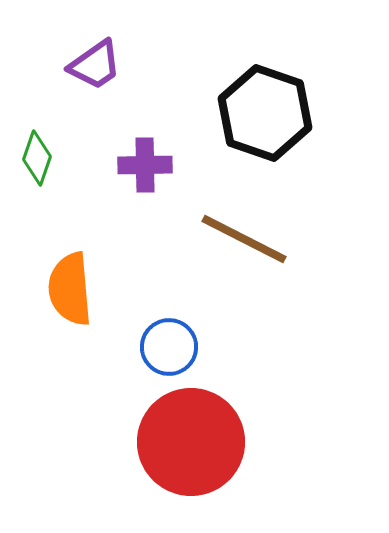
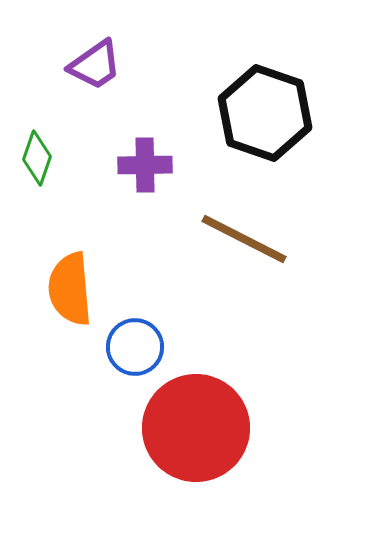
blue circle: moved 34 px left
red circle: moved 5 px right, 14 px up
